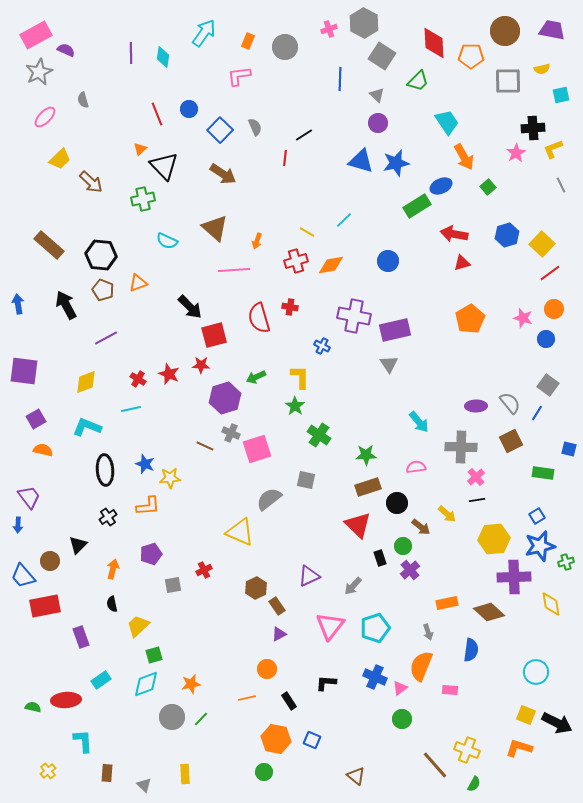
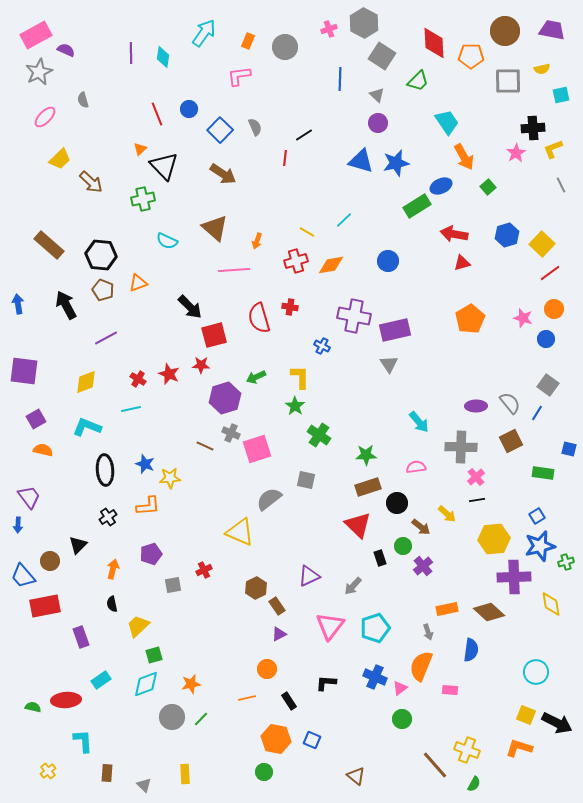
purple cross at (410, 570): moved 13 px right, 4 px up
orange rectangle at (447, 603): moved 6 px down
